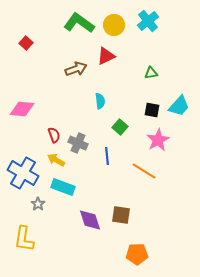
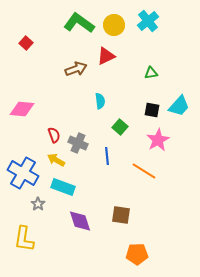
purple diamond: moved 10 px left, 1 px down
